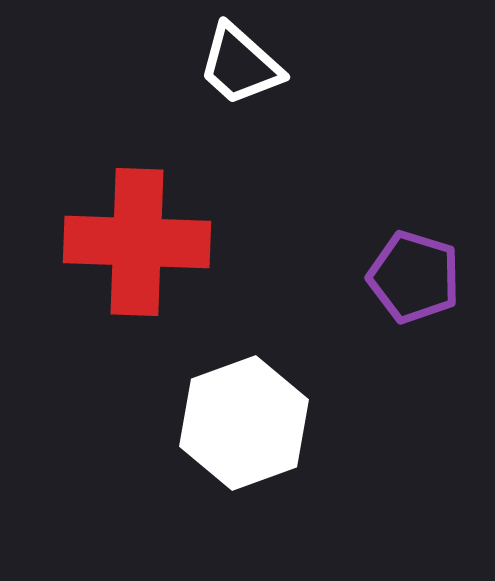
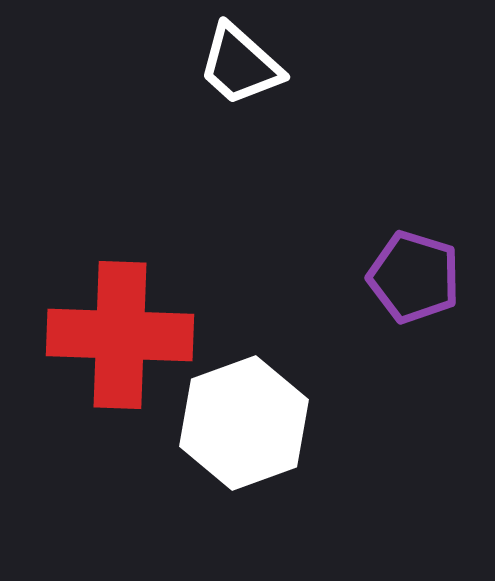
red cross: moved 17 px left, 93 px down
